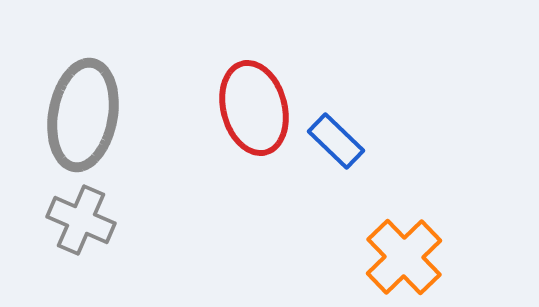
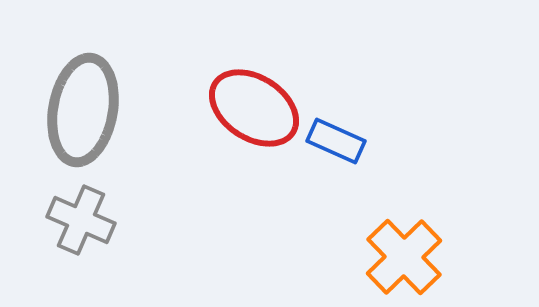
red ellipse: rotated 42 degrees counterclockwise
gray ellipse: moved 5 px up
blue rectangle: rotated 20 degrees counterclockwise
